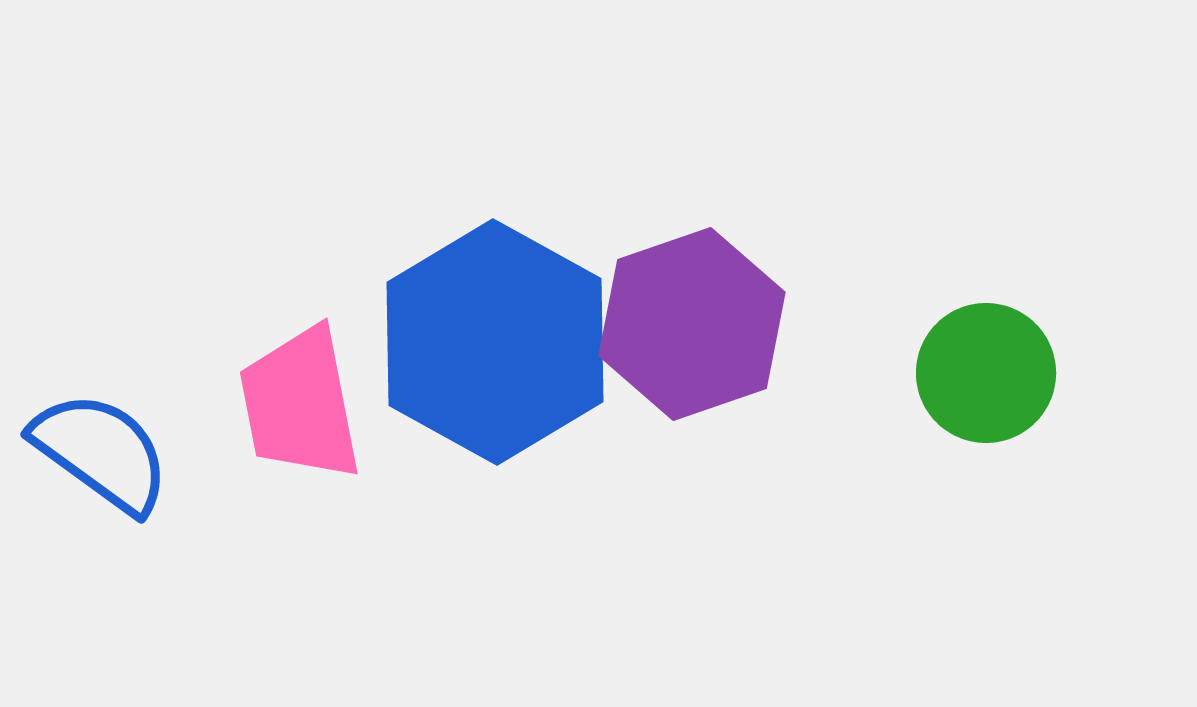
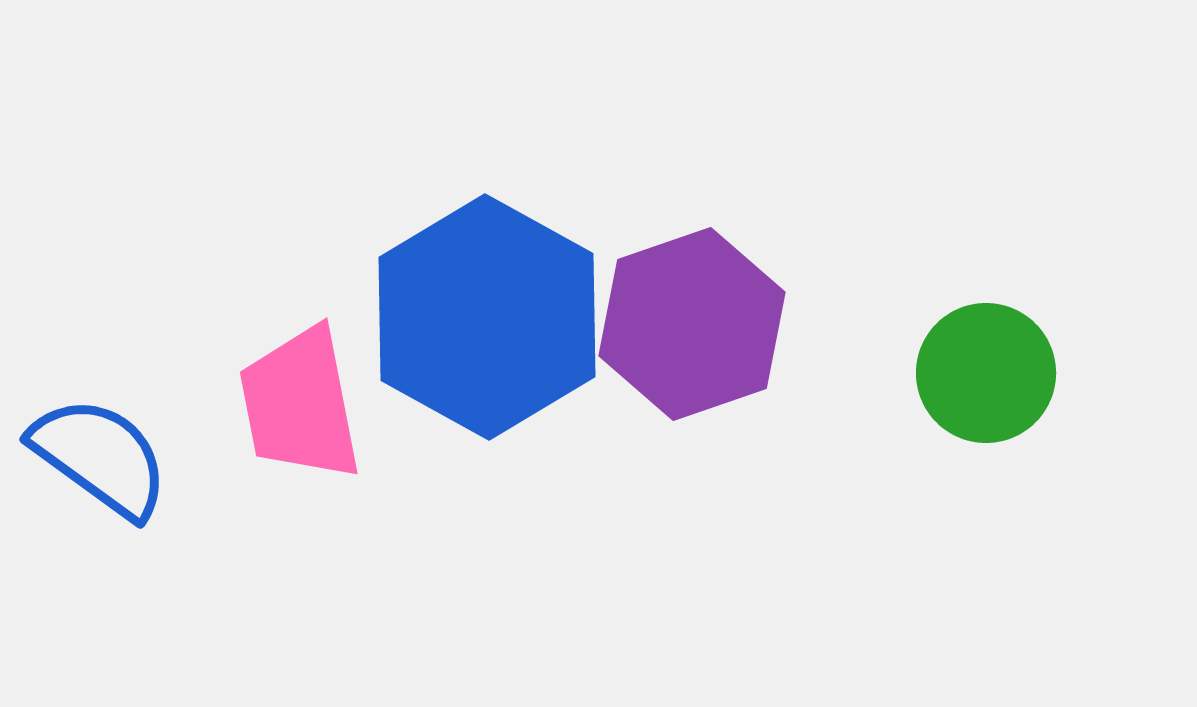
blue hexagon: moved 8 px left, 25 px up
blue semicircle: moved 1 px left, 5 px down
